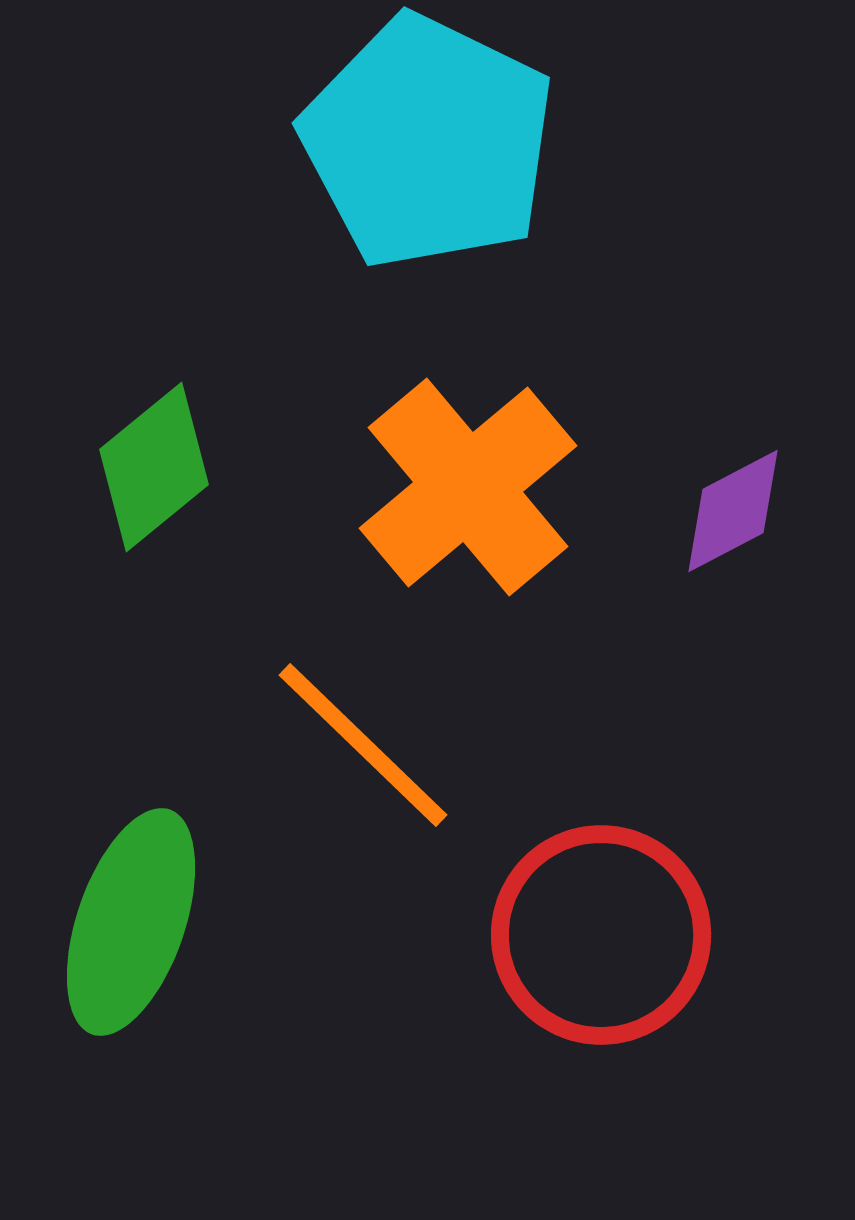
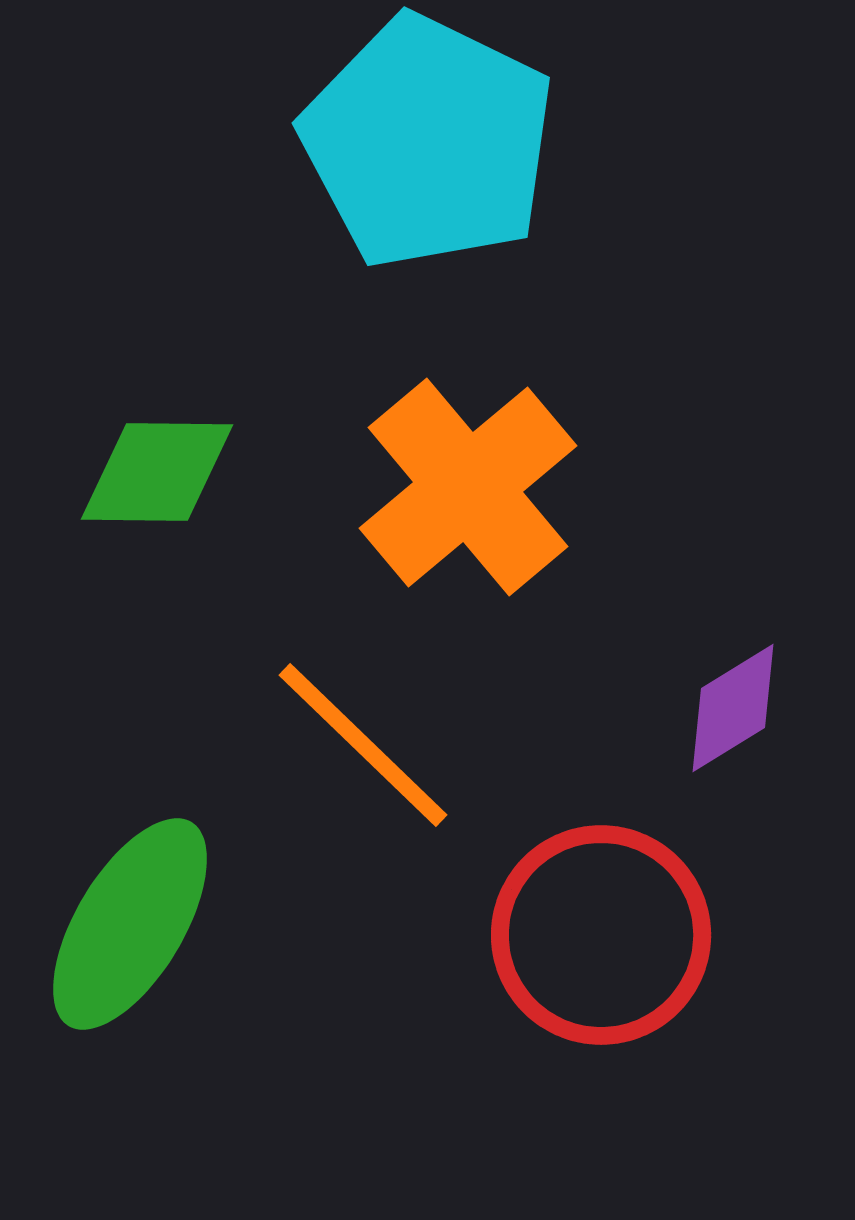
green diamond: moved 3 px right, 5 px down; rotated 40 degrees clockwise
purple diamond: moved 197 px down; rotated 4 degrees counterclockwise
green ellipse: moved 1 px left, 2 px down; rotated 12 degrees clockwise
